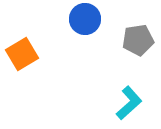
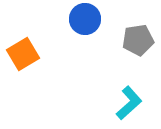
orange square: moved 1 px right
